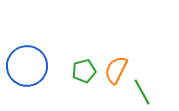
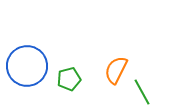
green pentagon: moved 15 px left, 8 px down
